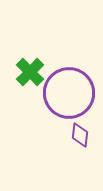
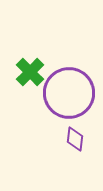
purple diamond: moved 5 px left, 4 px down
